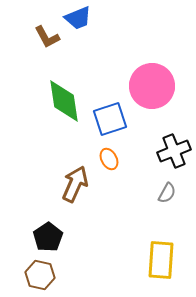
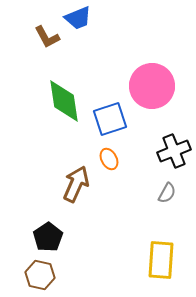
brown arrow: moved 1 px right
